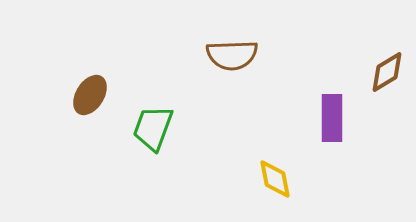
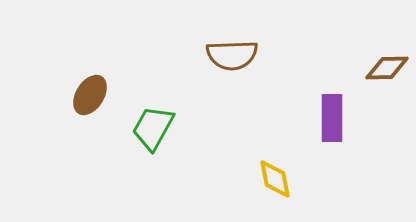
brown diamond: moved 4 px up; rotated 30 degrees clockwise
green trapezoid: rotated 9 degrees clockwise
